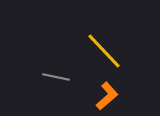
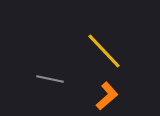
gray line: moved 6 px left, 2 px down
